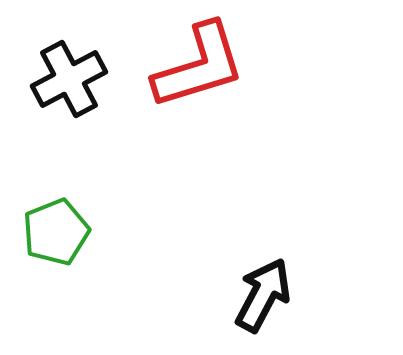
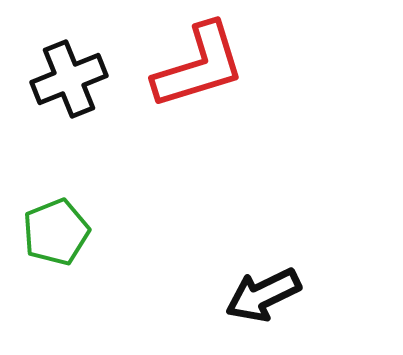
black cross: rotated 6 degrees clockwise
black arrow: rotated 144 degrees counterclockwise
